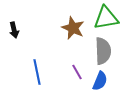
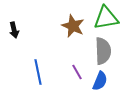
brown star: moved 2 px up
blue line: moved 1 px right
